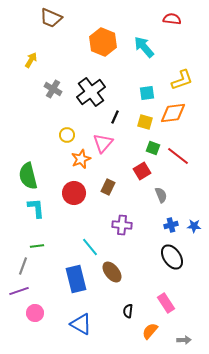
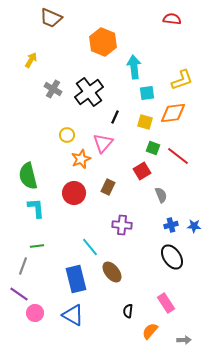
cyan arrow: moved 10 px left, 20 px down; rotated 35 degrees clockwise
black cross: moved 2 px left
purple line: moved 3 px down; rotated 54 degrees clockwise
blue triangle: moved 8 px left, 9 px up
